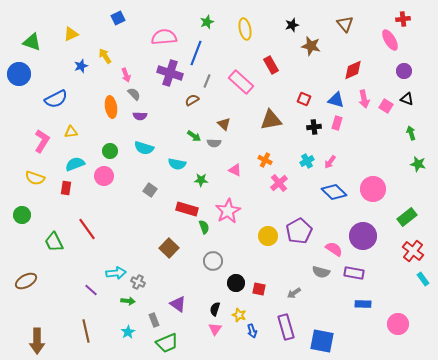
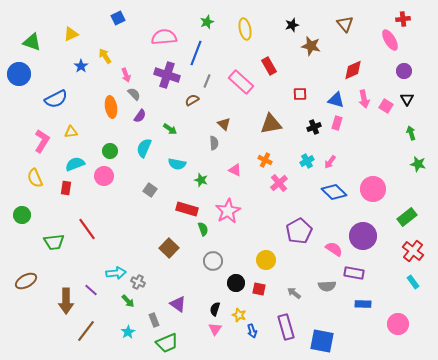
red rectangle at (271, 65): moved 2 px left, 1 px down
blue star at (81, 66): rotated 16 degrees counterclockwise
purple cross at (170, 73): moved 3 px left, 2 px down
red square at (304, 99): moved 4 px left, 5 px up; rotated 24 degrees counterclockwise
black triangle at (407, 99): rotated 40 degrees clockwise
purple semicircle at (140, 116): rotated 56 degrees counterclockwise
brown triangle at (271, 120): moved 4 px down
black cross at (314, 127): rotated 16 degrees counterclockwise
green arrow at (194, 136): moved 24 px left, 7 px up
gray semicircle at (214, 143): rotated 96 degrees counterclockwise
cyan semicircle at (144, 148): rotated 96 degrees clockwise
yellow semicircle at (35, 178): rotated 48 degrees clockwise
green star at (201, 180): rotated 16 degrees clockwise
green semicircle at (204, 227): moved 1 px left, 2 px down
yellow circle at (268, 236): moved 2 px left, 24 px down
green trapezoid at (54, 242): rotated 70 degrees counterclockwise
gray semicircle at (321, 272): moved 6 px right, 14 px down; rotated 18 degrees counterclockwise
cyan rectangle at (423, 279): moved 10 px left, 3 px down
gray arrow at (294, 293): rotated 72 degrees clockwise
green arrow at (128, 301): rotated 40 degrees clockwise
brown line at (86, 331): rotated 50 degrees clockwise
brown arrow at (37, 341): moved 29 px right, 40 px up
